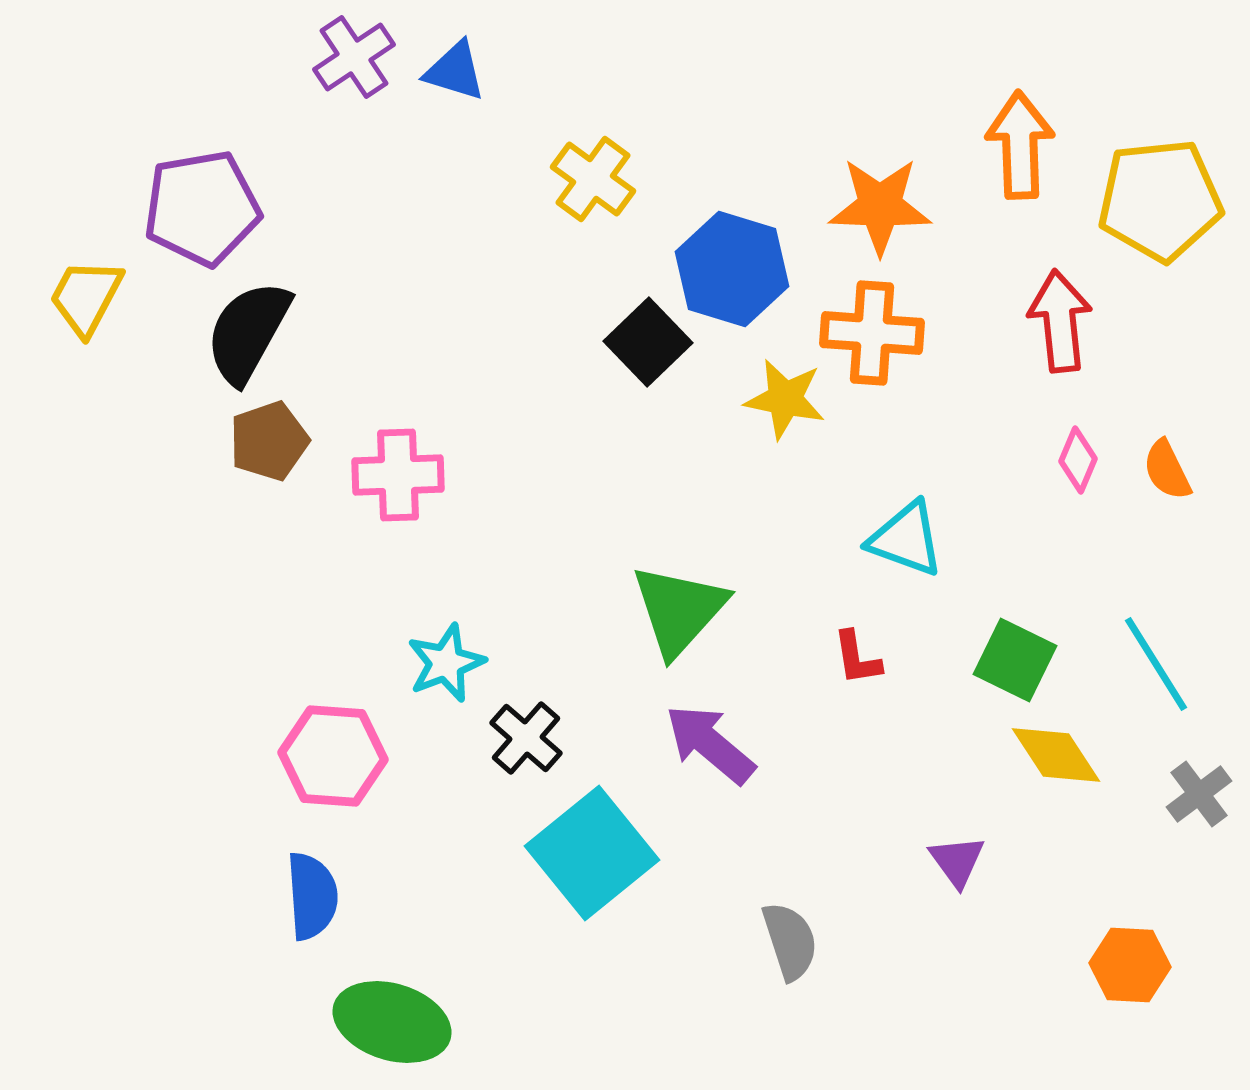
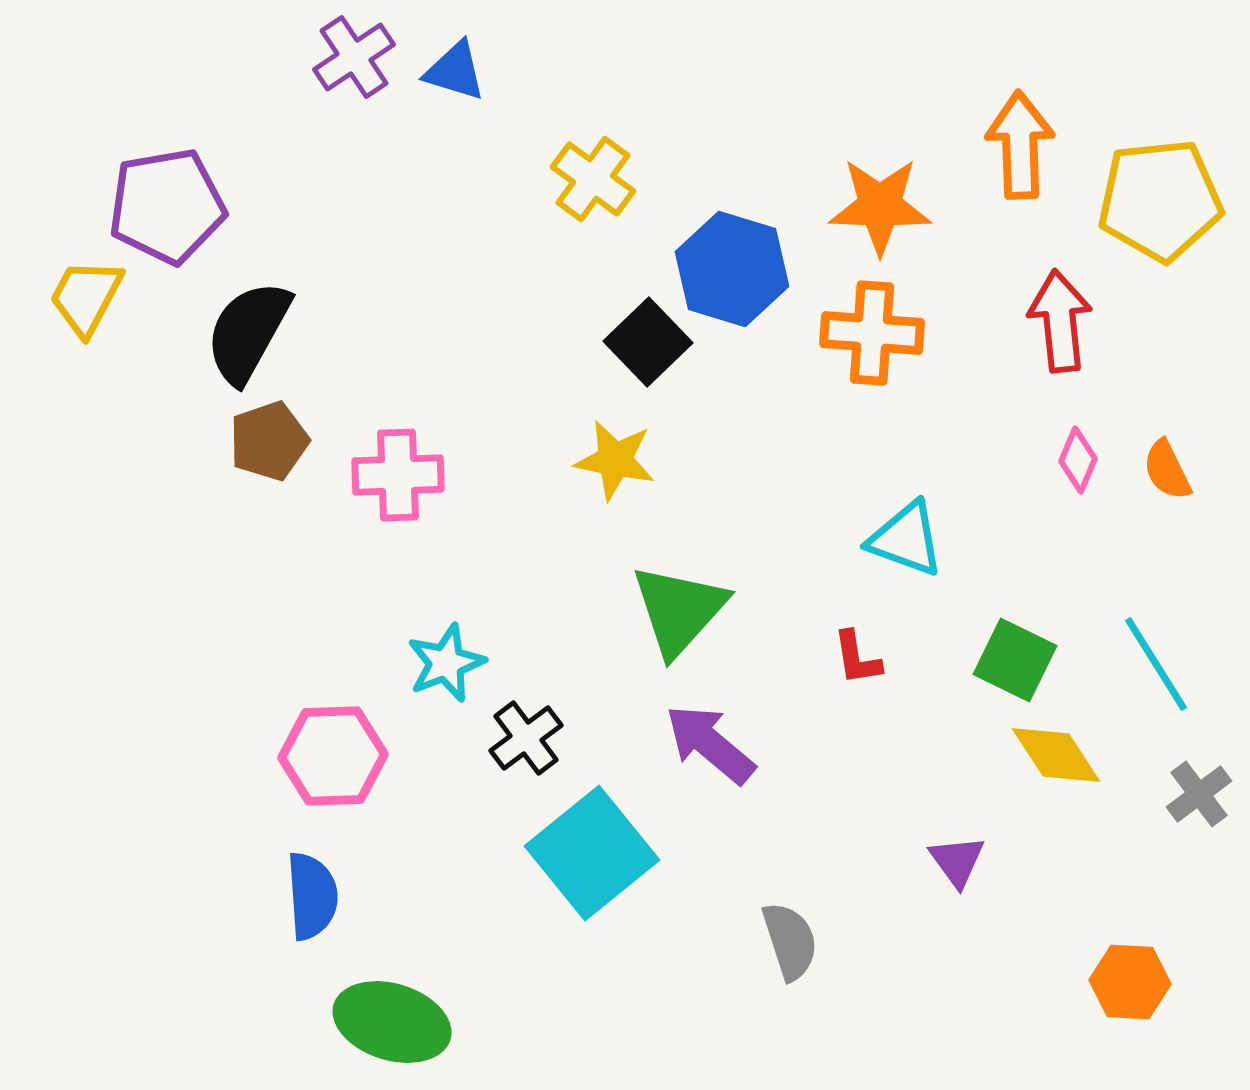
purple pentagon: moved 35 px left, 2 px up
yellow star: moved 170 px left, 61 px down
black cross: rotated 12 degrees clockwise
pink hexagon: rotated 6 degrees counterclockwise
orange hexagon: moved 17 px down
